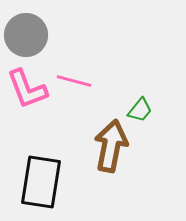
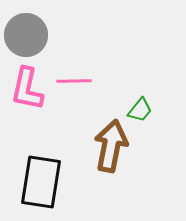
pink line: rotated 16 degrees counterclockwise
pink L-shape: rotated 33 degrees clockwise
